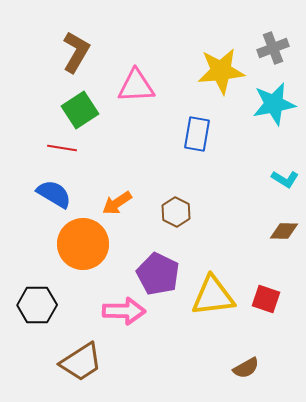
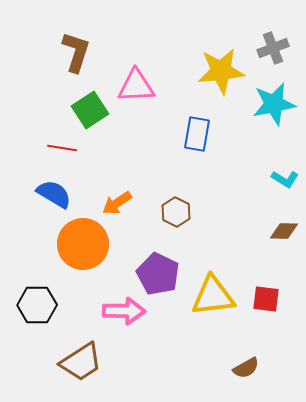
brown L-shape: rotated 12 degrees counterclockwise
green square: moved 10 px right
red square: rotated 12 degrees counterclockwise
